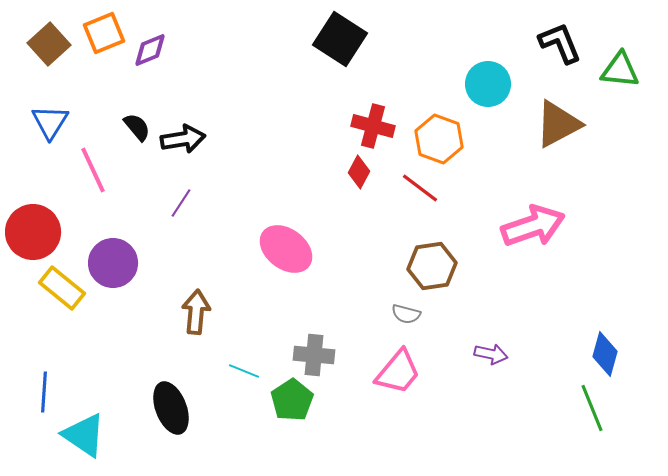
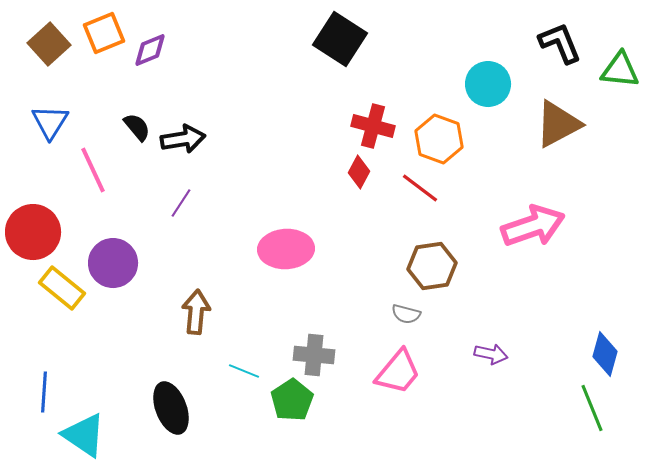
pink ellipse: rotated 40 degrees counterclockwise
